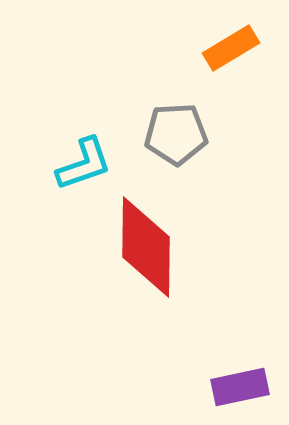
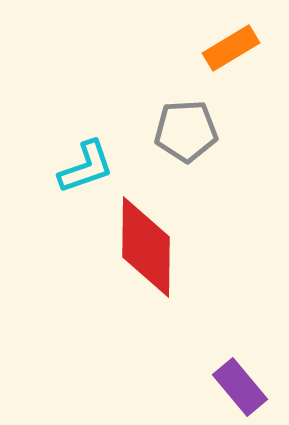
gray pentagon: moved 10 px right, 3 px up
cyan L-shape: moved 2 px right, 3 px down
purple rectangle: rotated 62 degrees clockwise
